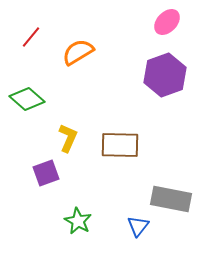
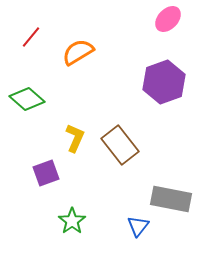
pink ellipse: moved 1 px right, 3 px up
purple hexagon: moved 1 px left, 7 px down
yellow L-shape: moved 7 px right
brown rectangle: rotated 51 degrees clockwise
green star: moved 6 px left; rotated 8 degrees clockwise
